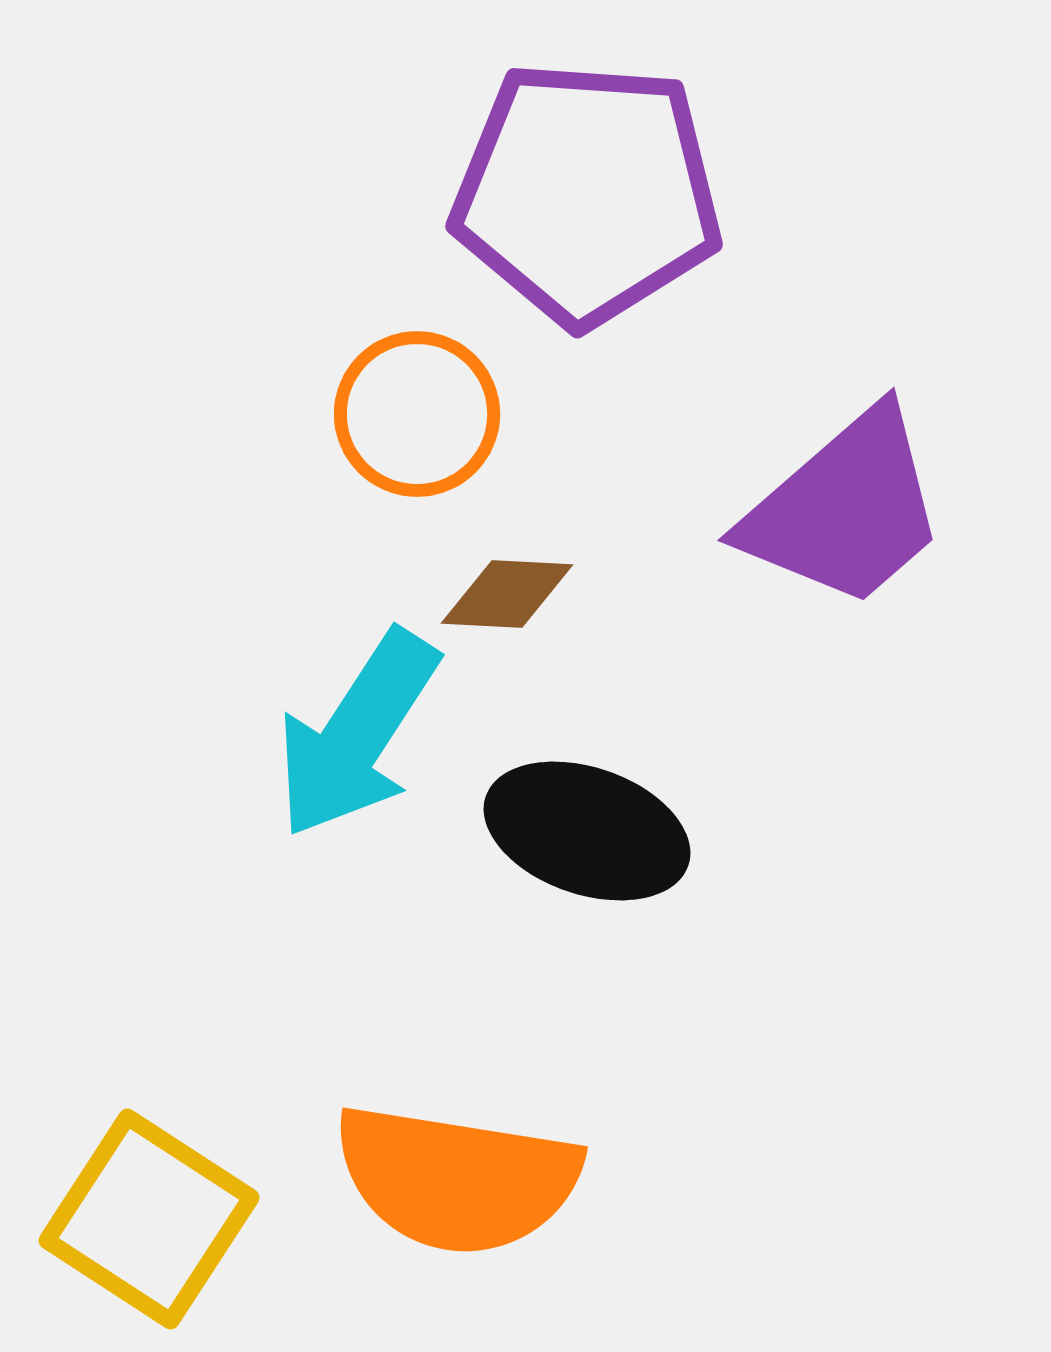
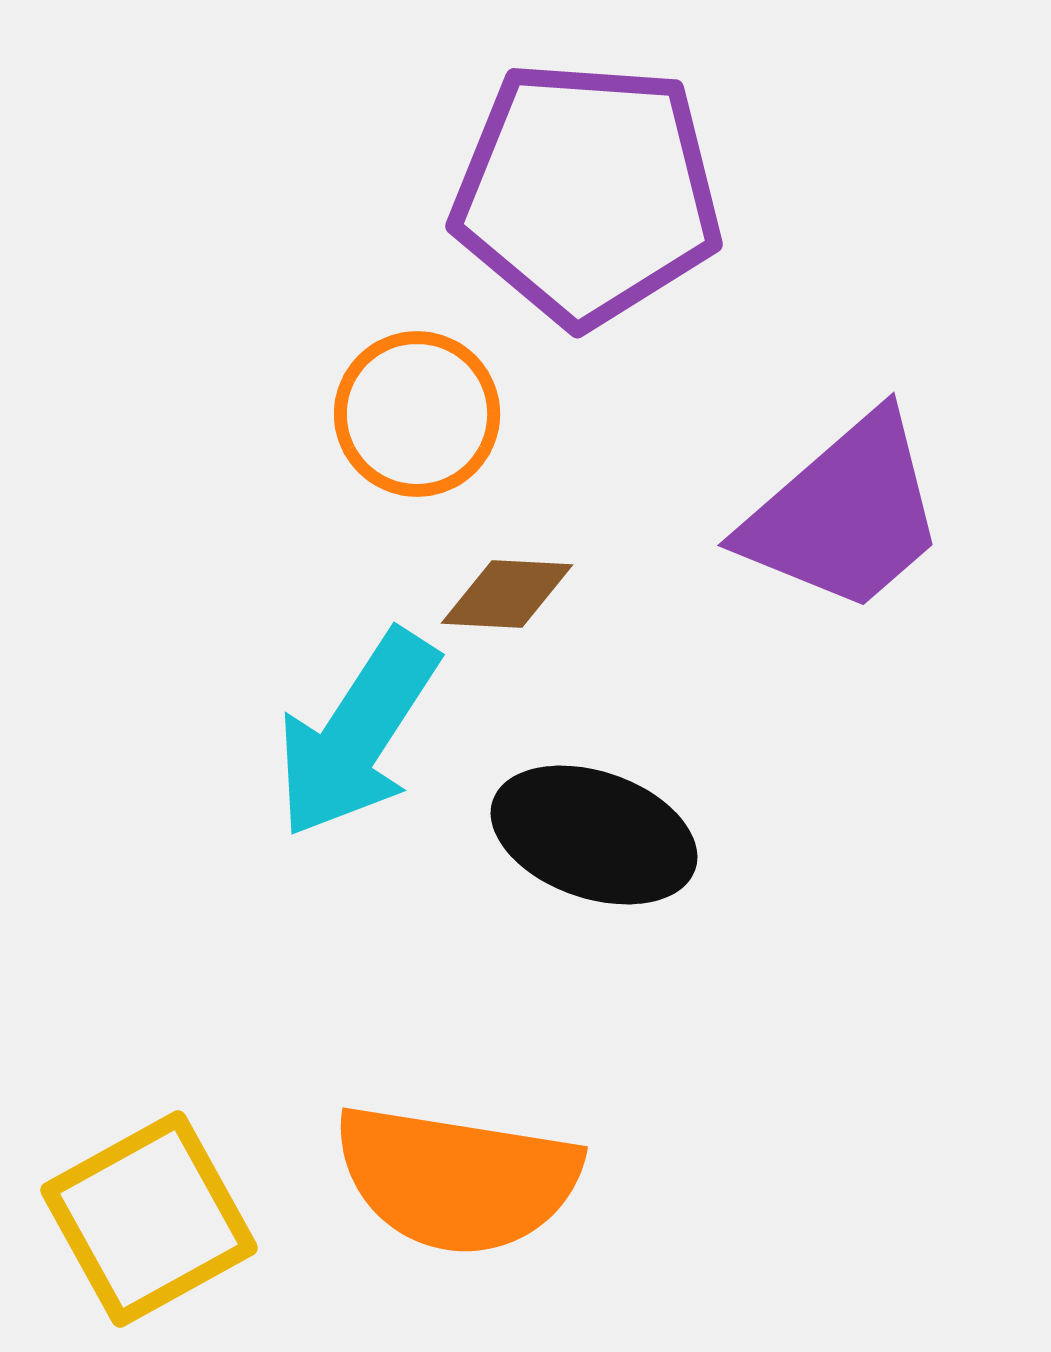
purple trapezoid: moved 5 px down
black ellipse: moved 7 px right, 4 px down
yellow square: rotated 28 degrees clockwise
